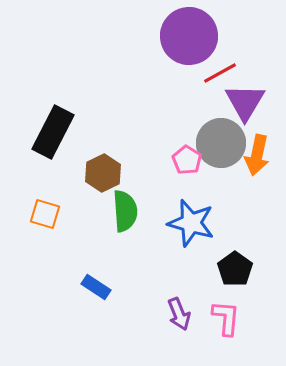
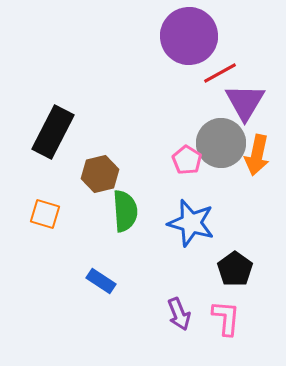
brown hexagon: moved 3 px left, 1 px down; rotated 12 degrees clockwise
blue rectangle: moved 5 px right, 6 px up
